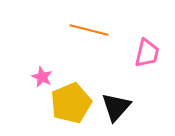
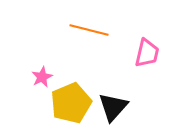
pink star: rotated 20 degrees clockwise
black triangle: moved 3 px left
